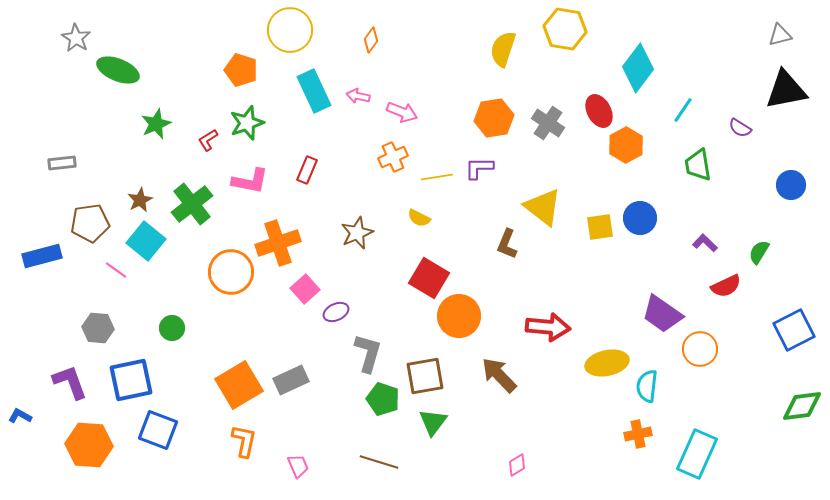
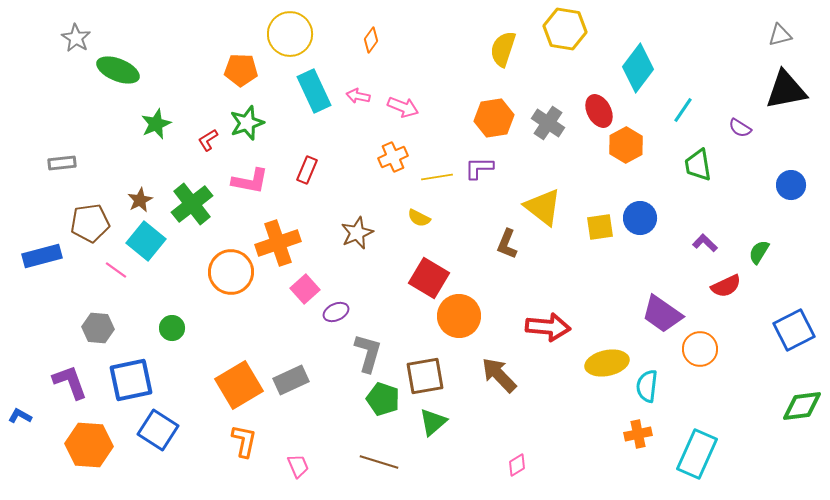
yellow circle at (290, 30): moved 4 px down
orange pentagon at (241, 70): rotated 16 degrees counterclockwise
pink arrow at (402, 112): moved 1 px right, 5 px up
green triangle at (433, 422): rotated 12 degrees clockwise
blue square at (158, 430): rotated 12 degrees clockwise
